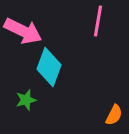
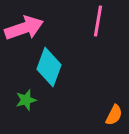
pink arrow: moved 1 px right, 3 px up; rotated 45 degrees counterclockwise
